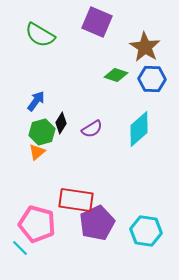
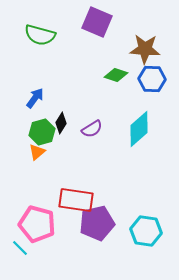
green semicircle: rotated 16 degrees counterclockwise
brown star: moved 2 px down; rotated 28 degrees counterclockwise
blue arrow: moved 1 px left, 3 px up
purple pentagon: rotated 12 degrees clockwise
